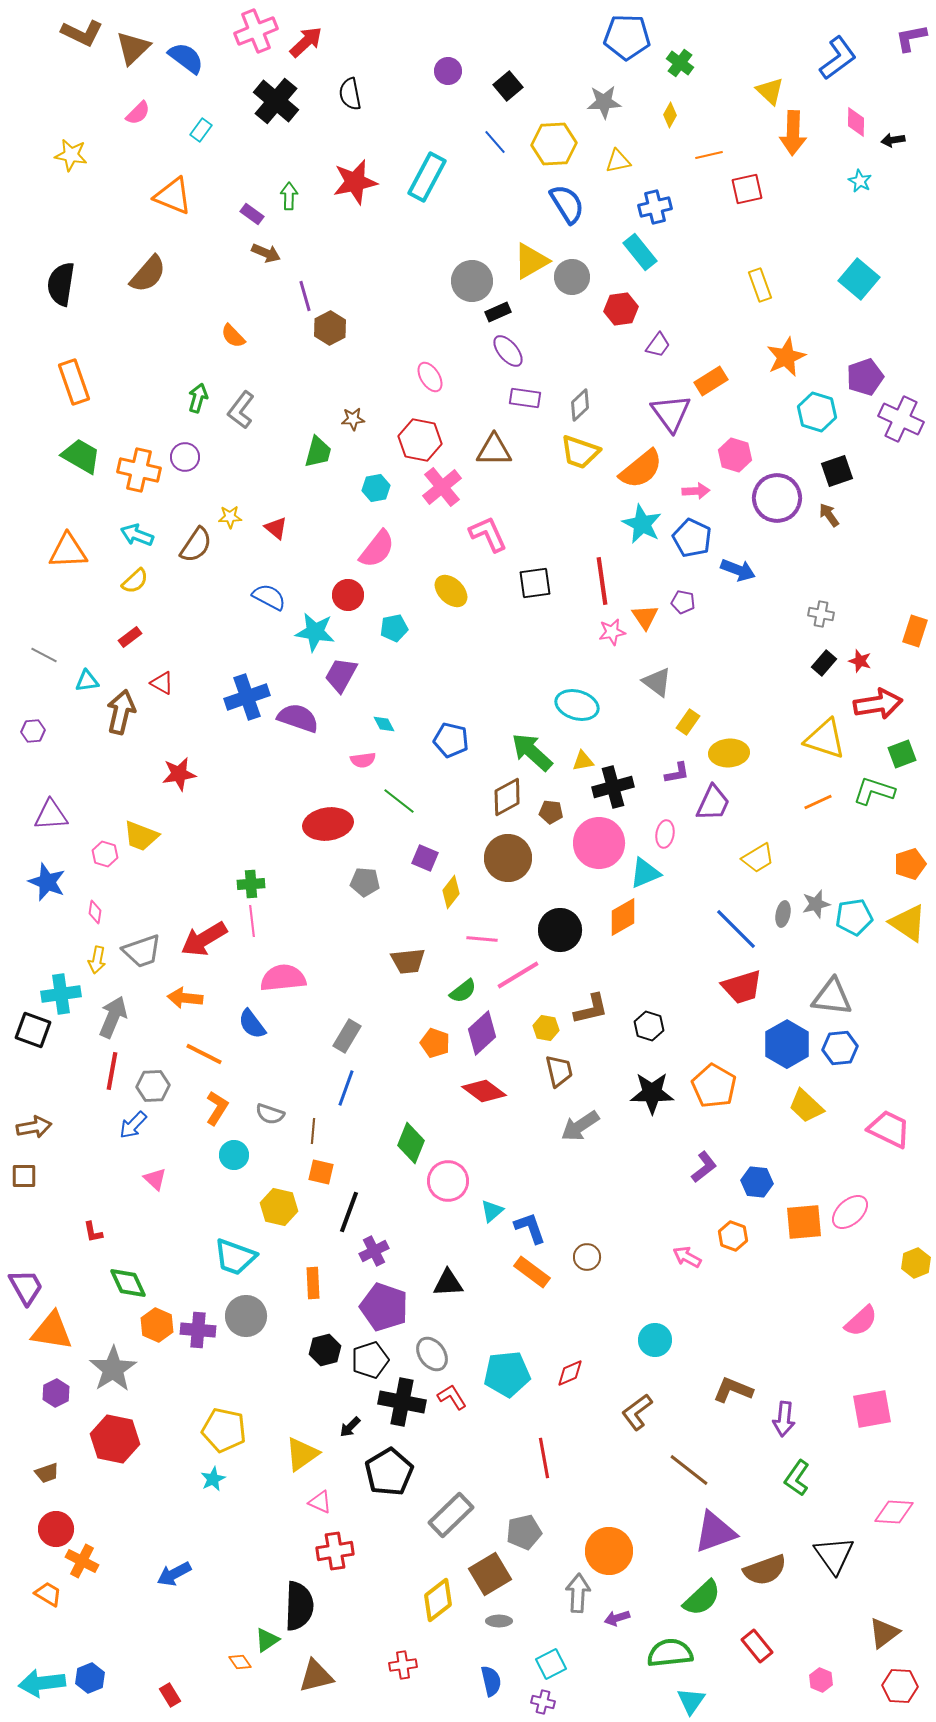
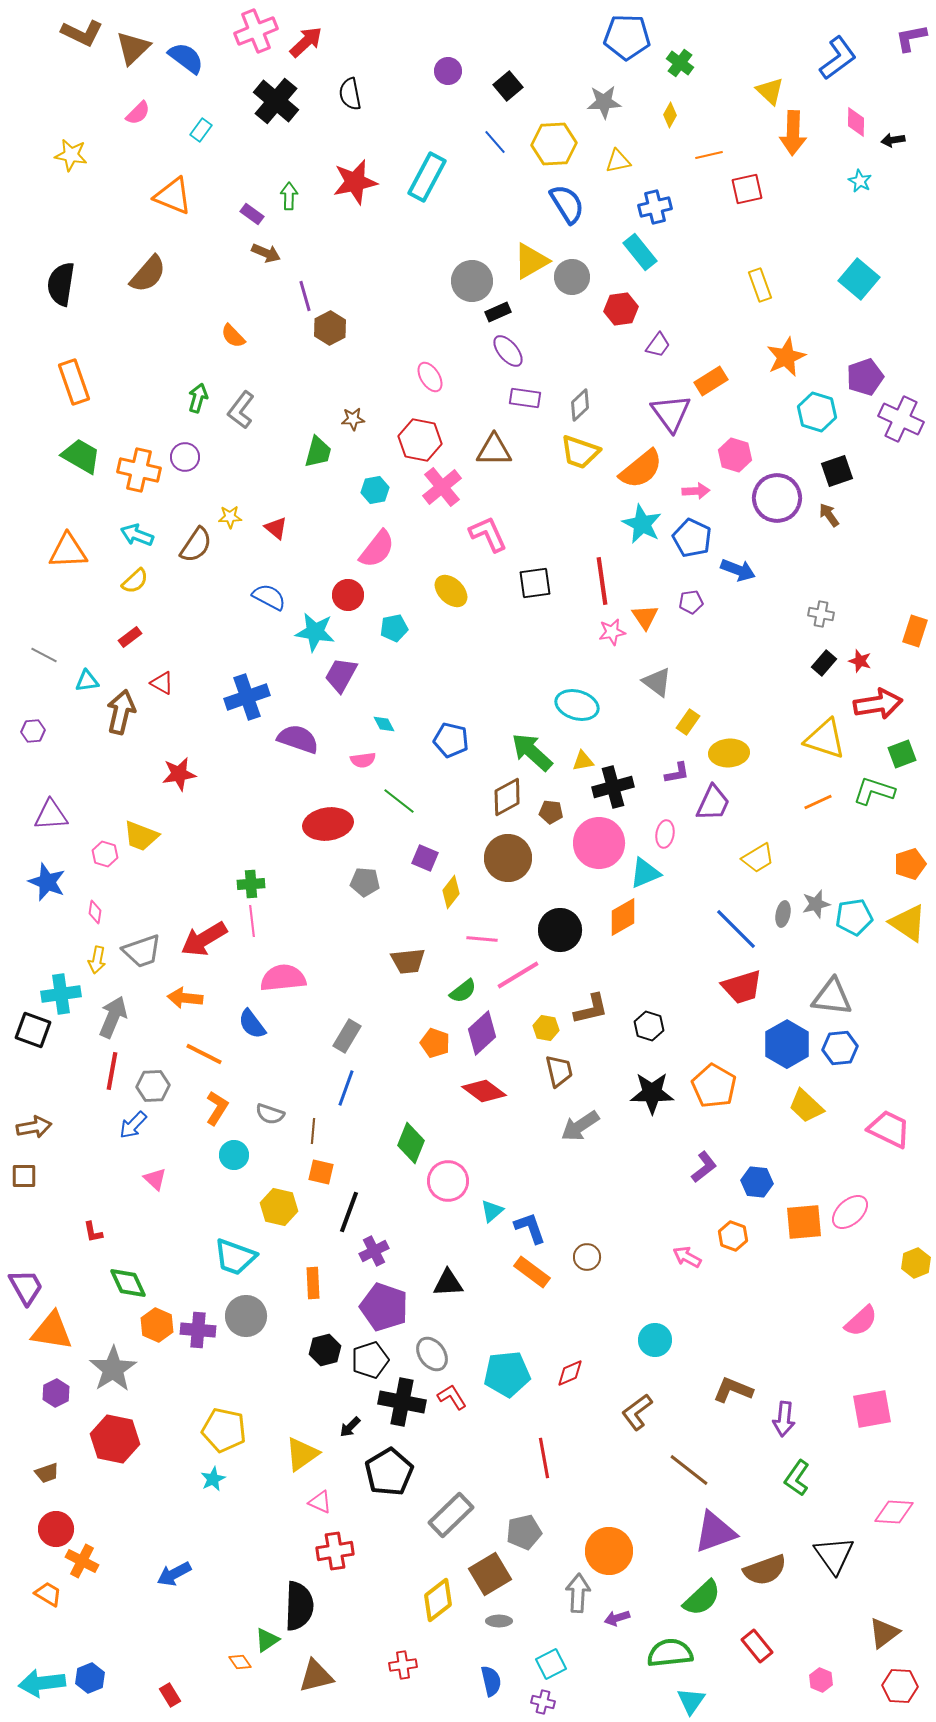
cyan hexagon at (376, 488): moved 1 px left, 2 px down
purple pentagon at (683, 602): moved 8 px right; rotated 20 degrees counterclockwise
purple semicircle at (298, 718): moved 21 px down
